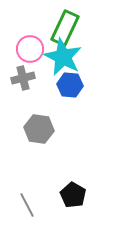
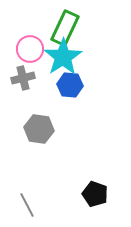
cyan star: rotated 12 degrees clockwise
black pentagon: moved 22 px right, 1 px up; rotated 10 degrees counterclockwise
